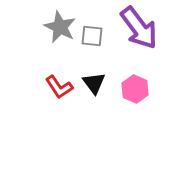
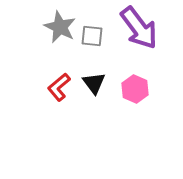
red L-shape: rotated 84 degrees clockwise
